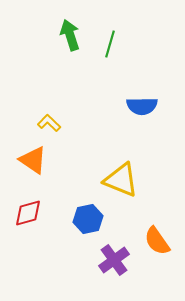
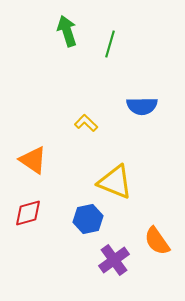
green arrow: moved 3 px left, 4 px up
yellow L-shape: moved 37 px right
yellow triangle: moved 6 px left, 2 px down
